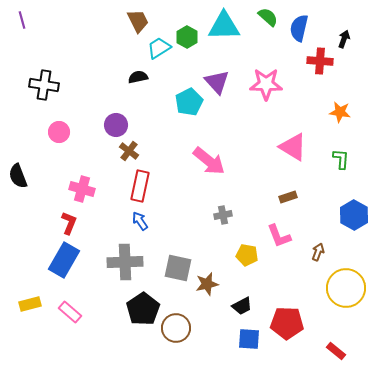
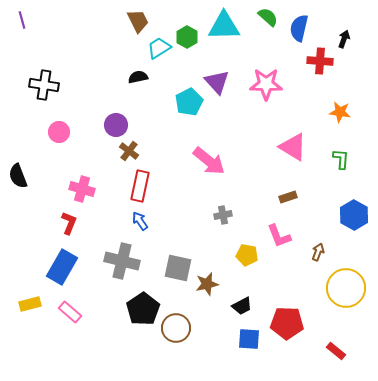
blue rectangle at (64, 260): moved 2 px left, 7 px down
gray cross at (125, 262): moved 3 px left, 1 px up; rotated 16 degrees clockwise
